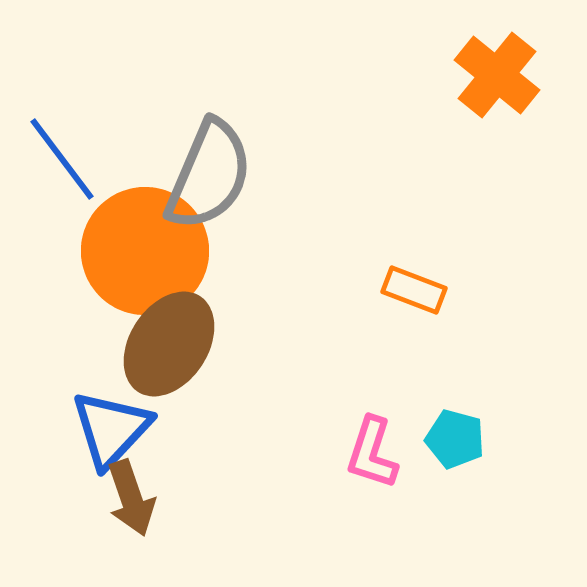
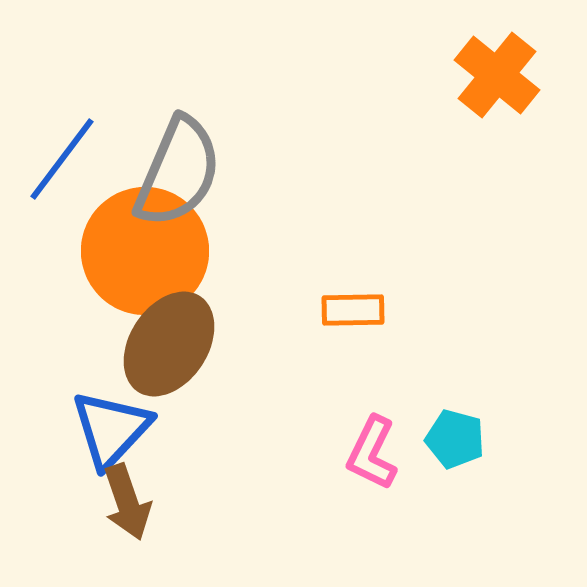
blue line: rotated 74 degrees clockwise
gray semicircle: moved 31 px left, 3 px up
orange rectangle: moved 61 px left, 20 px down; rotated 22 degrees counterclockwise
pink L-shape: rotated 8 degrees clockwise
brown arrow: moved 4 px left, 4 px down
